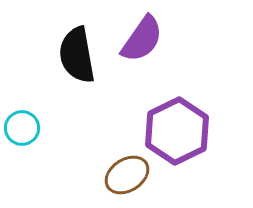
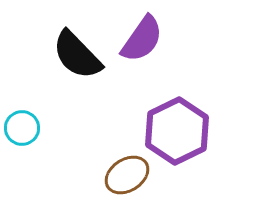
black semicircle: rotated 34 degrees counterclockwise
